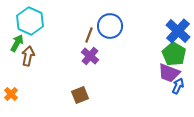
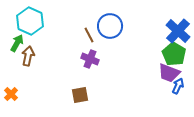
brown line: rotated 49 degrees counterclockwise
purple cross: moved 3 px down; rotated 18 degrees counterclockwise
brown square: rotated 12 degrees clockwise
